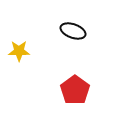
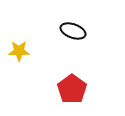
red pentagon: moved 3 px left, 1 px up
